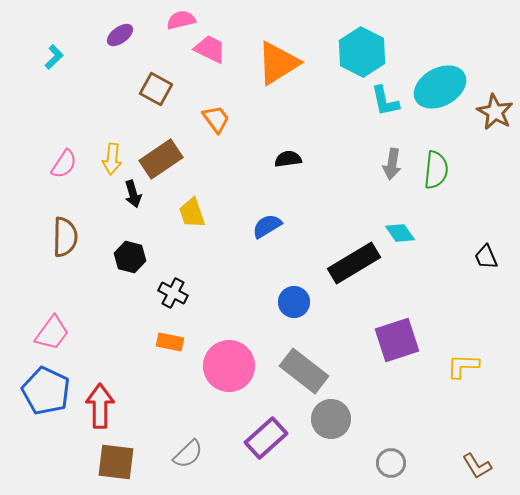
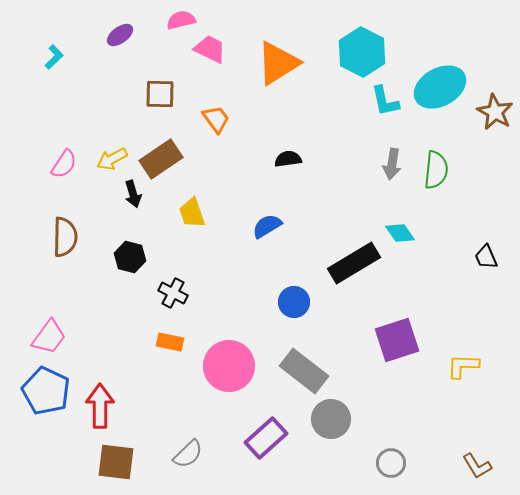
brown square at (156, 89): moved 4 px right, 5 px down; rotated 28 degrees counterclockwise
yellow arrow at (112, 159): rotated 56 degrees clockwise
pink trapezoid at (52, 333): moved 3 px left, 4 px down
